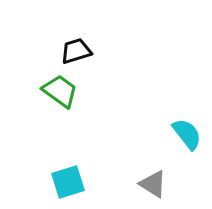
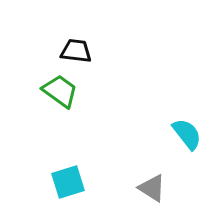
black trapezoid: rotated 24 degrees clockwise
gray triangle: moved 1 px left, 4 px down
